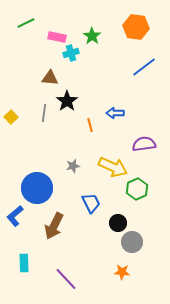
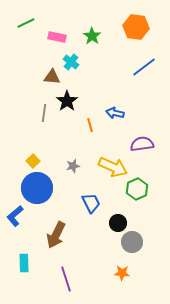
cyan cross: moved 9 px down; rotated 35 degrees counterclockwise
brown triangle: moved 2 px right, 1 px up
blue arrow: rotated 12 degrees clockwise
yellow square: moved 22 px right, 44 px down
purple semicircle: moved 2 px left
brown arrow: moved 2 px right, 9 px down
orange star: moved 1 px down
purple line: rotated 25 degrees clockwise
